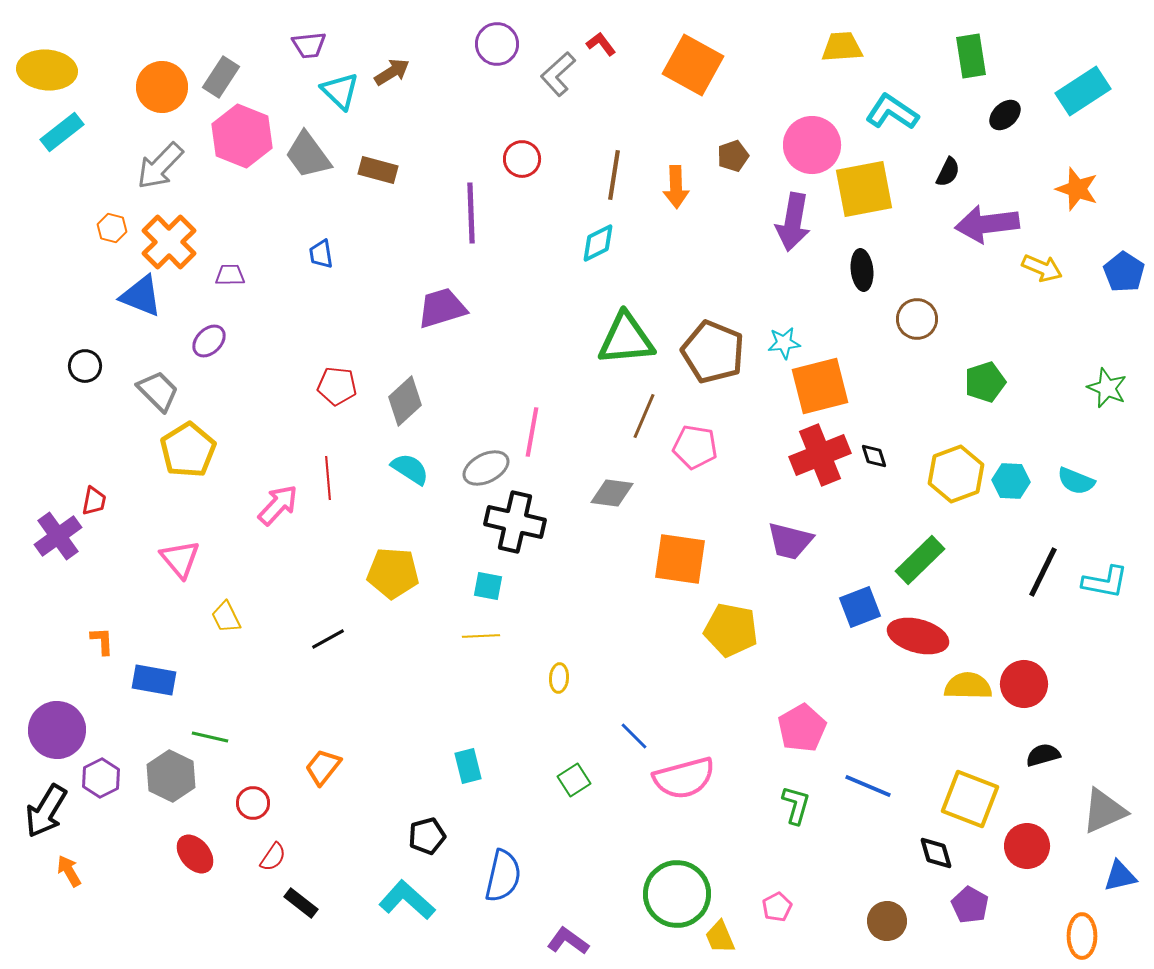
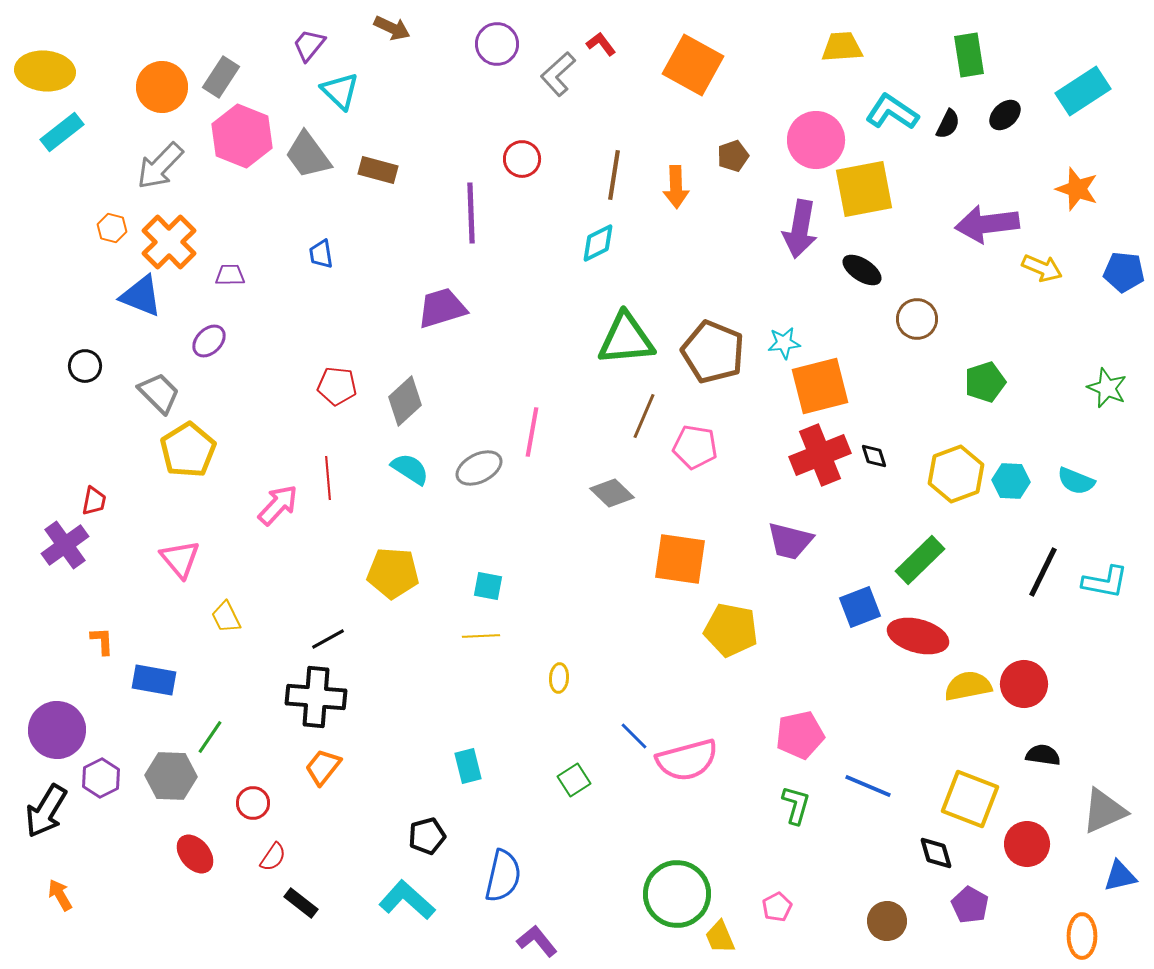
purple trapezoid at (309, 45): rotated 135 degrees clockwise
green rectangle at (971, 56): moved 2 px left, 1 px up
yellow ellipse at (47, 70): moved 2 px left, 1 px down
brown arrow at (392, 72): moved 44 px up; rotated 57 degrees clockwise
pink circle at (812, 145): moved 4 px right, 5 px up
black semicircle at (948, 172): moved 48 px up
purple arrow at (793, 222): moved 7 px right, 7 px down
black ellipse at (862, 270): rotated 51 degrees counterclockwise
blue pentagon at (1124, 272): rotated 27 degrees counterclockwise
gray trapezoid at (158, 391): moved 1 px right, 2 px down
gray ellipse at (486, 468): moved 7 px left
gray diamond at (612, 493): rotated 36 degrees clockwise
black cross at (515, 522): moved 199 px left, 175 px down; rotated 8 degrees counterclockwise
purple cross at (58, 536): moved 7 px right, 9 px down
yellow semicircle at (968, 686): rotated 12 degrees counterclockwise
pink pentagon at (802, 728): moved 2 px left, 7 px down; rotated 18 degrees clockwise
green line at (210, 737): rotated 69 degrees counterclockwise
black semicircle at (1043, 755): rotated 24 degrees clockwise
gray hexagon at (171, 776): rotated 24 degrees counterclockwise
pink semicircle at (684, 778): moved 3 px right, 18 px up
red circle at (1027, 846): moved 2 px up
orange arrow at (69, 871): moved 9 px left, 24 px down
purple L-shape at (568, 941): moved 31 px left; rotated 15 degrees clockwise
